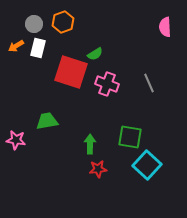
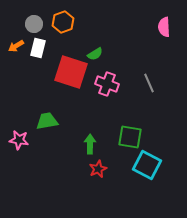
pink semicircle: moved 1 px left
pink star: moved 3 px right
cyan square: rotated 16 degrees counterclockwise
red star: rotated 18 degrees counterclockwise
